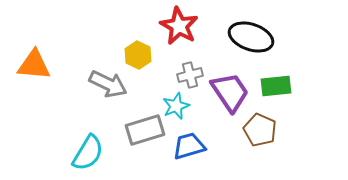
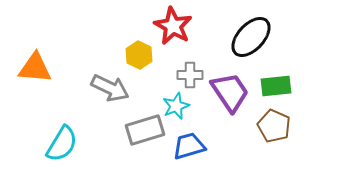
red star: moved 6 px left
black ellipse: rotated 66 degrees counterclockwise
yellow hexagon: moved 1 px right
orange triangle: moved 1 px right, 3 px down
gray cross: rotated 15 degrees clockwise
gray arrow: moved 2 px right, 4 px down
brown pentagon: moved 14 px right, 4 px up
cyan semicircle: moved 26 px left, 9 px up
